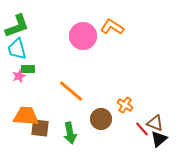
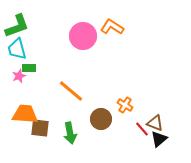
green rectangle: moved 1 px right, 1 px up
orange trapezoid: moved 1 px left, 2 px up
